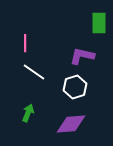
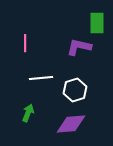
green rectangle: moved 2 px left
purple L-shape: moved 3 px left, 9 px up
white line: moved 7 px right, 6 px down; rotated 40 degrees counterclockwise
white hexagon: moved 3 px down
